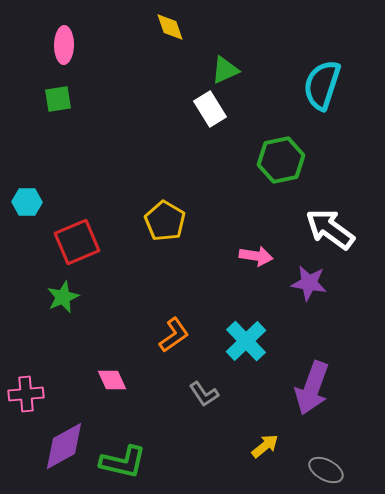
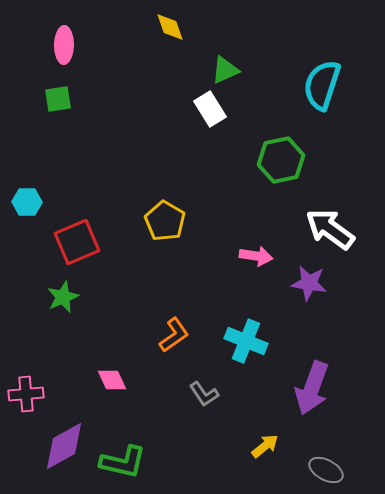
cyan cross: rotated 24 degrees counterclockwise
